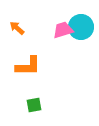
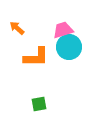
cyan circle: moved 12 px left, 20 px down
orange L-shape: moved 8 px right, 9 px up
green square: moved 5 px right, 1 px up
